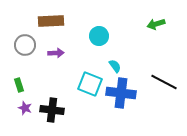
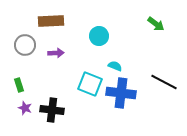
green arrow: rotated 126 degrees counterclockwise
cyan semicircle: rotated 32 degrees counterclockwise
